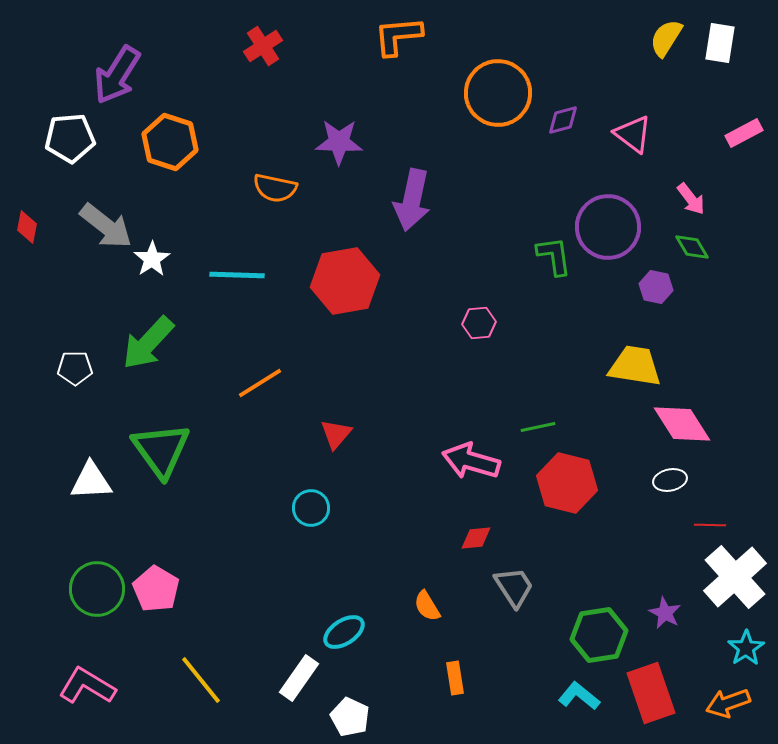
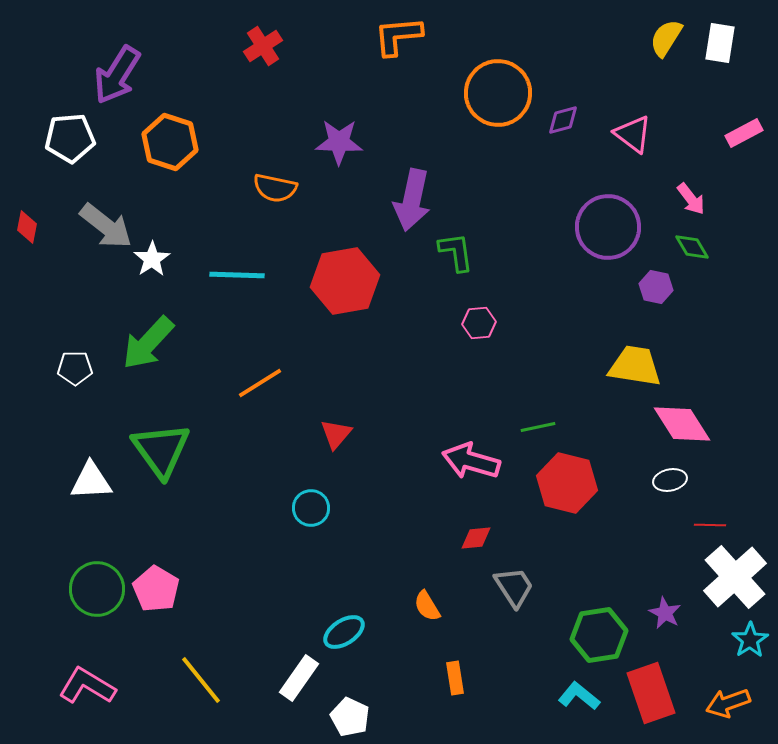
green L-shape at (554, 256): moved 98 px left, 4 px up
cyan star at (746, 648): moved 4 px right, 8 px up
